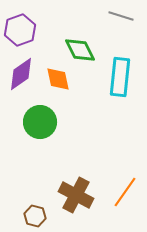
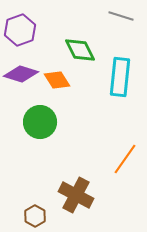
purple diamond: rotated 52 degrees clockwise
orange diamond: moved 1 px left, 1 px down; rotated 20 degrees counterclockwise
orange line: moved 33 px up
brown hexagon: rotated 15 degrees clockwise
